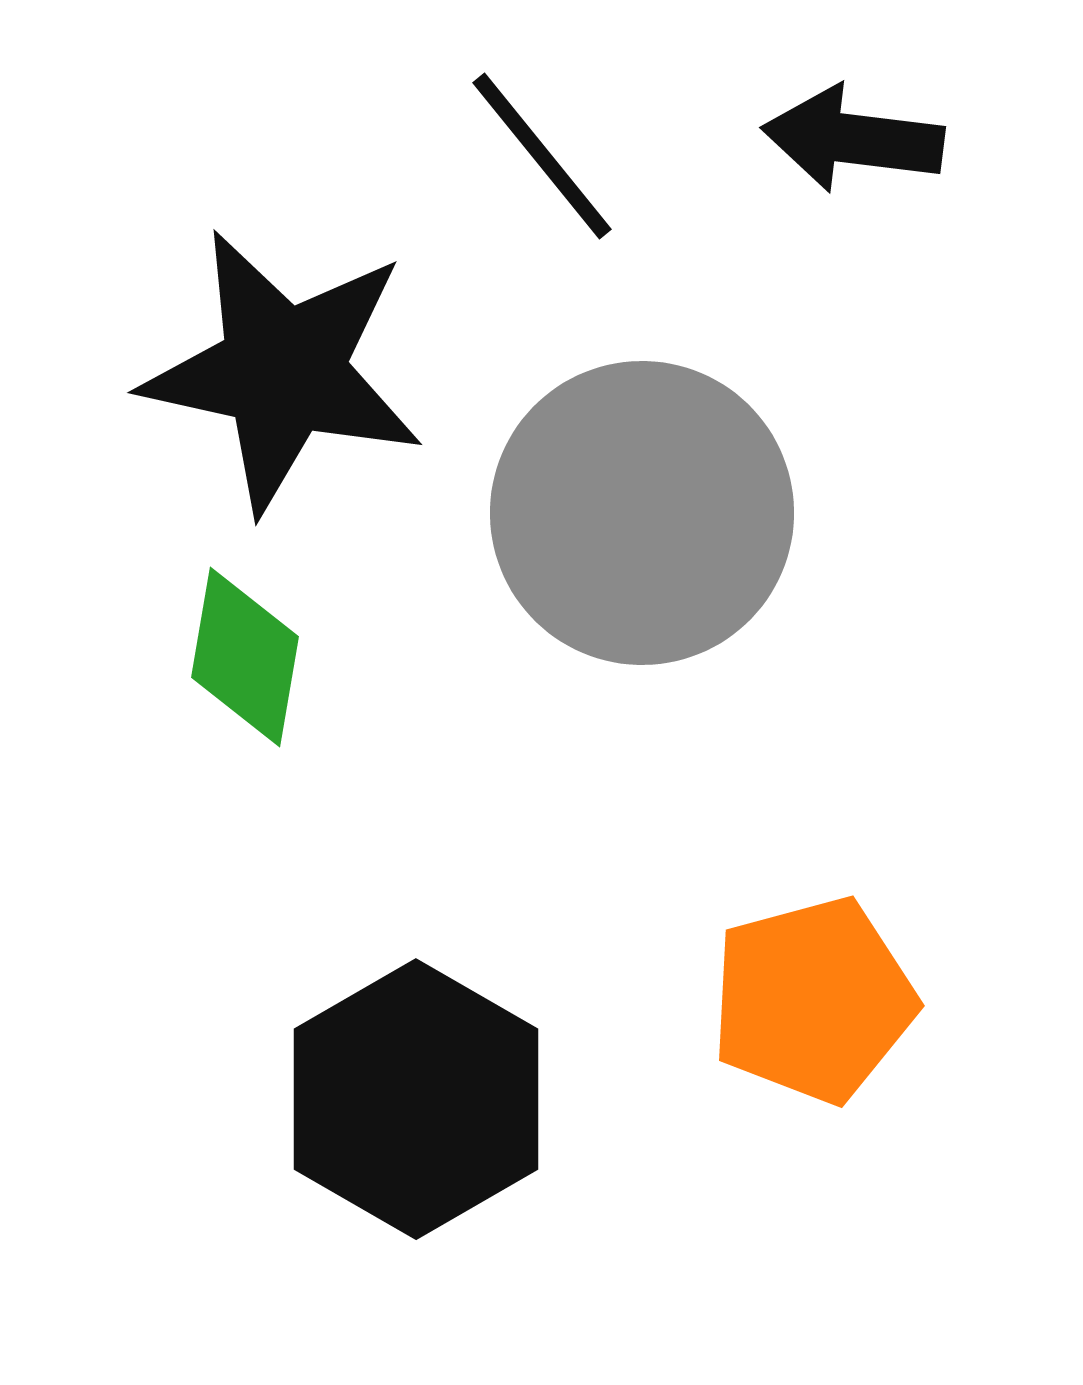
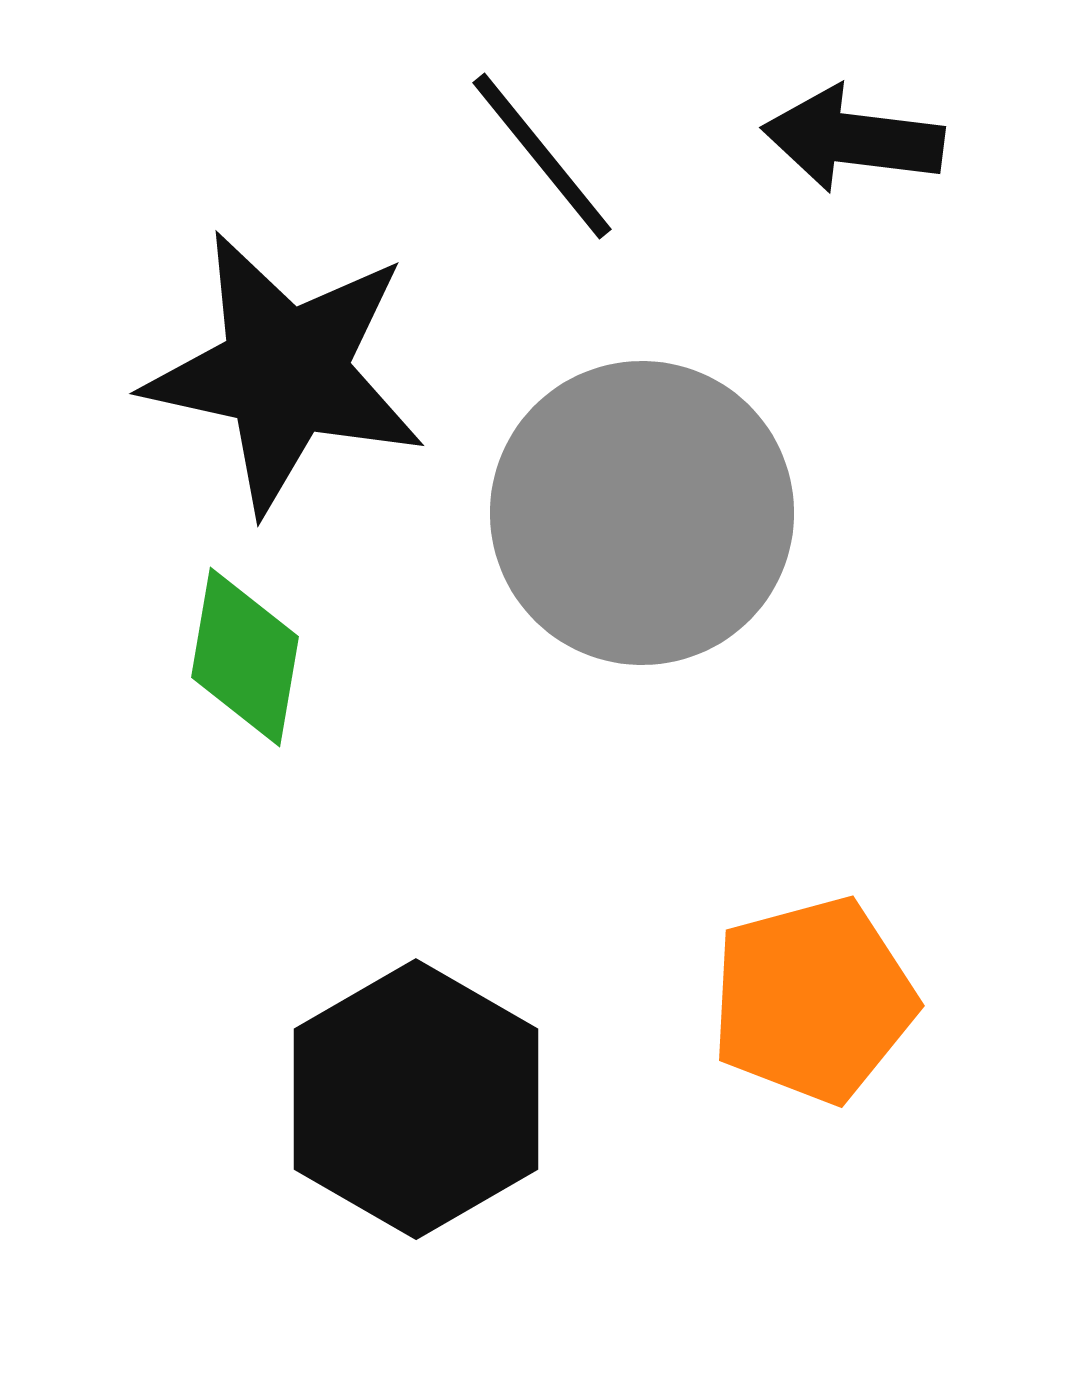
black star: moved 2 px right, 1 px down
